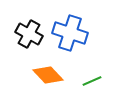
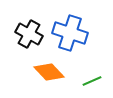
orange diamond: moved 1 px right, 3 px up
